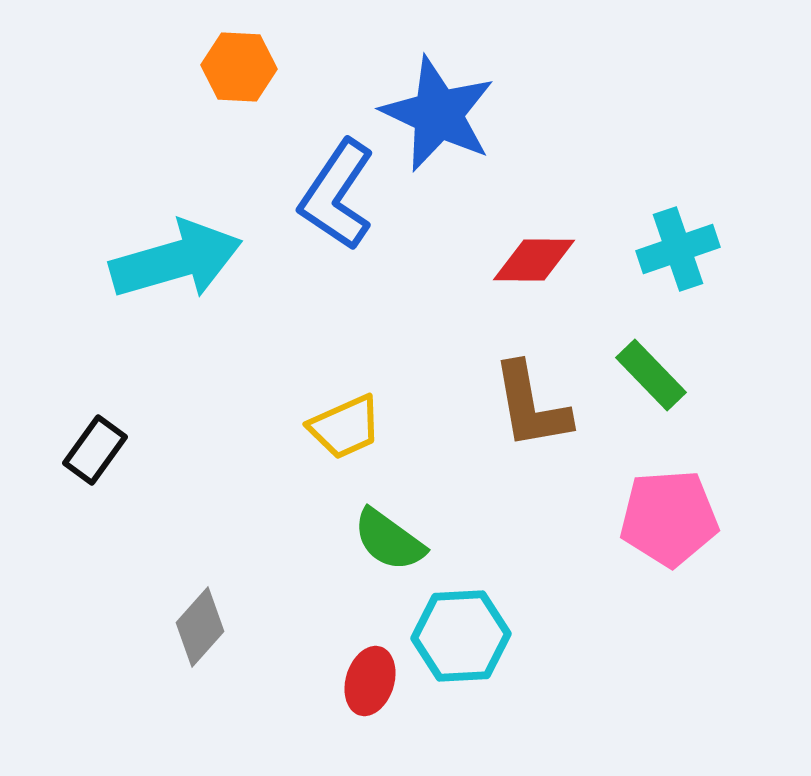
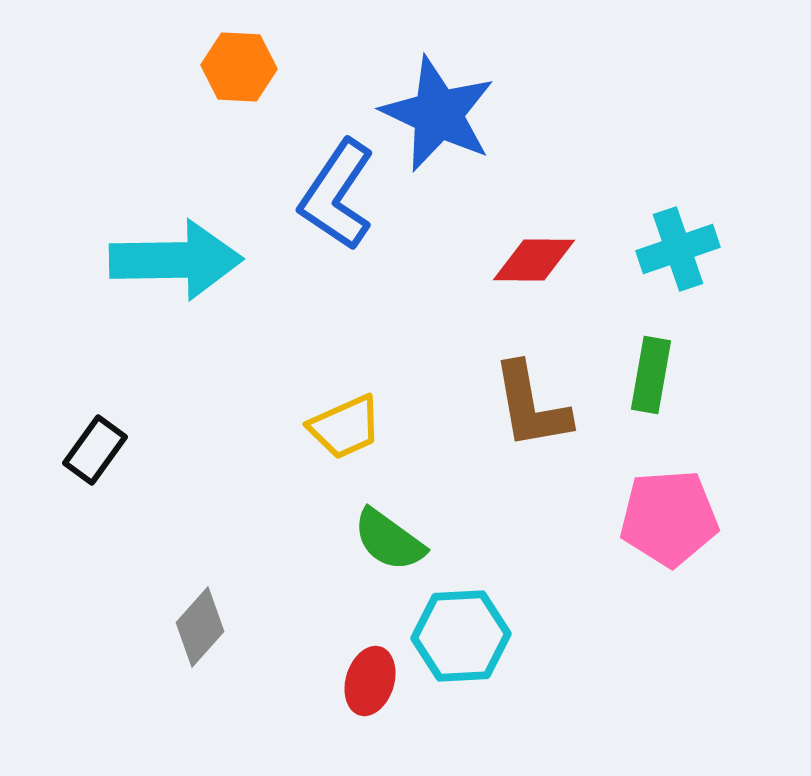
cyan arrow: rotated 15 degrees clockwise
green rectangle: rotated 54 degrees clockwise
